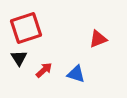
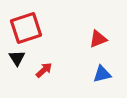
black triangle: moved 2 px left
blue triangle: moved 26 px right; rotated 30 degrees counterclockwise
